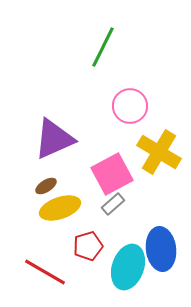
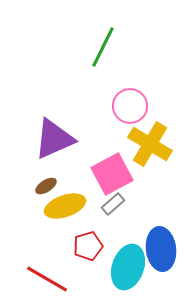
yellow cross: moved 9 px left, 8 px up
yellow ellipse: moved 5 px right, 2 px up
red line: moved 2 px right, 7 px down
